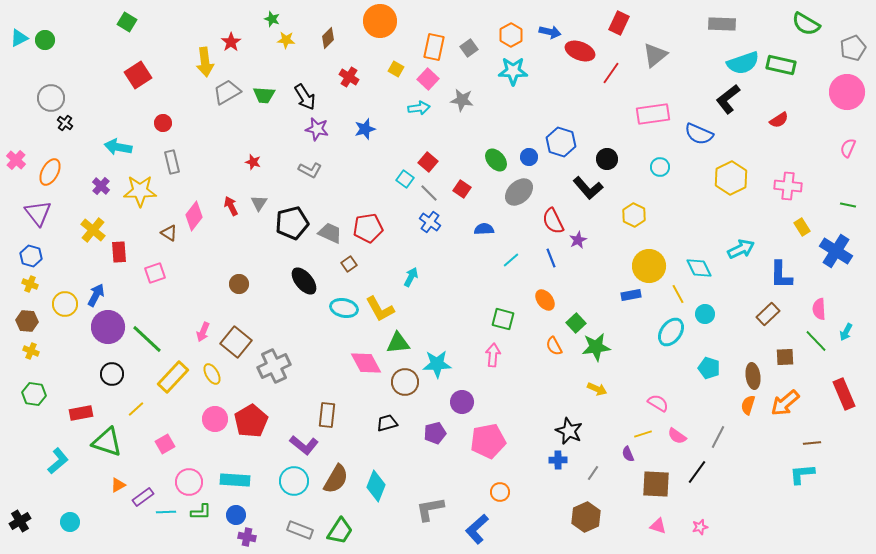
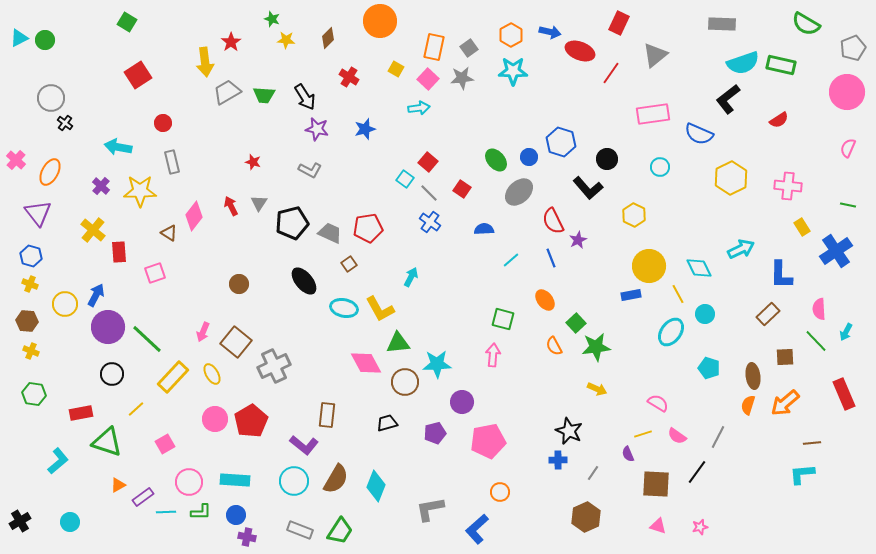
gray star at (462, 100): moved 22 px up; rotated 15 degrees counterclockwise
blue cross at (836, 251): rotated 24 degrees clockwise
